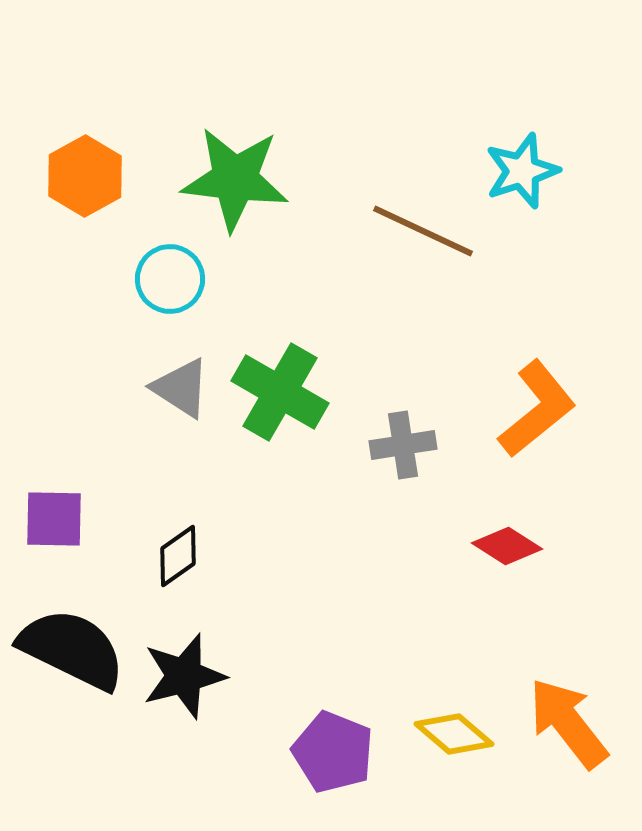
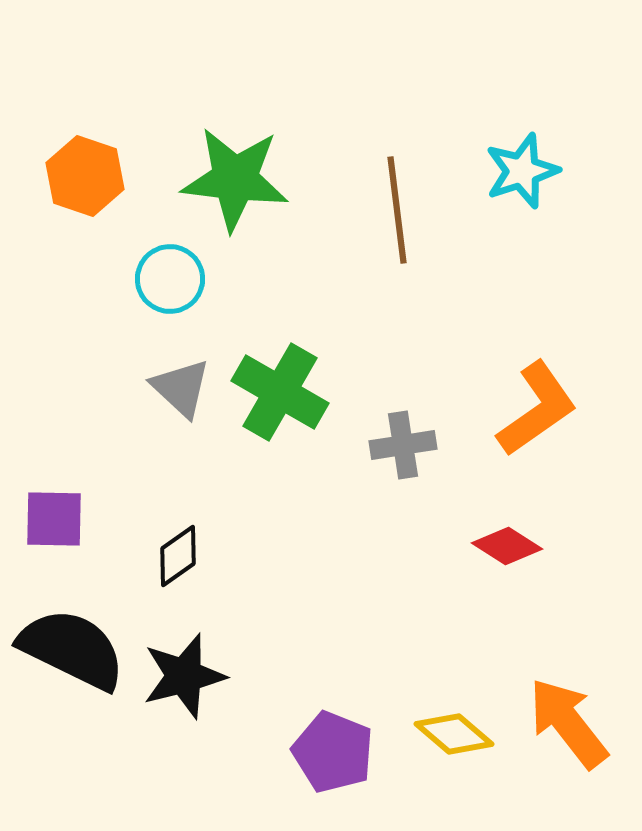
orange hexagon: rotated 12 degrees counterclockwise
brown line: moved 26 px left, 21 px up; rotated 58 degrees clockwise
gray triangle: rotated 10 degrees clockwise
orange L-shape: rotated 4 degrees clockwise
